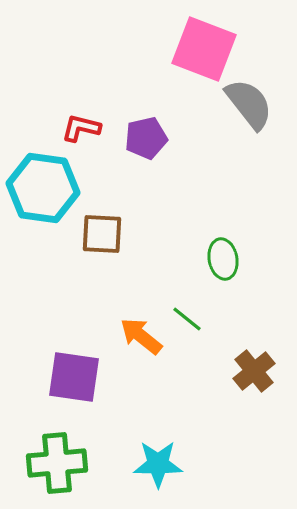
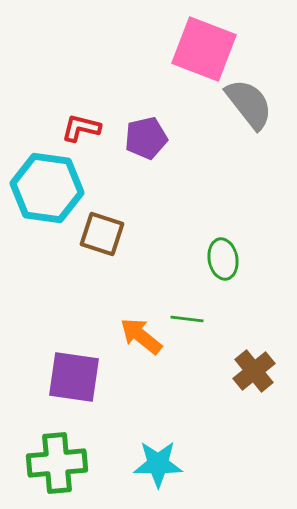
cyan hexagon: moved 4 px right
brown square: rotated 15 degrees clockwise
green line: rotated 32 degrees counterclockwise
